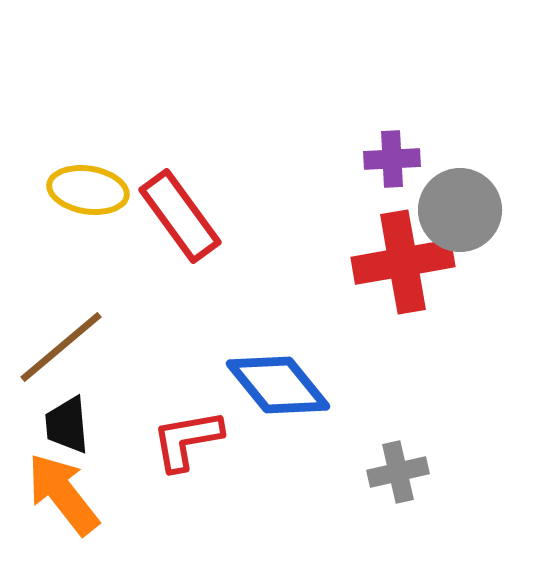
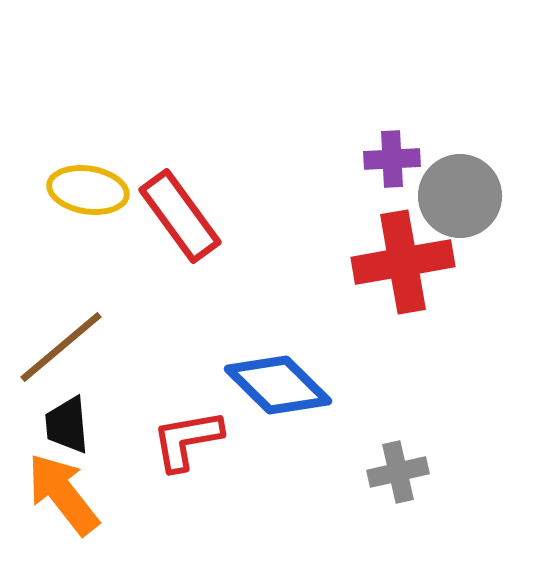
gray circle: moved 14 px up
blue diamond: rotated 6 degrees counterclockwise
